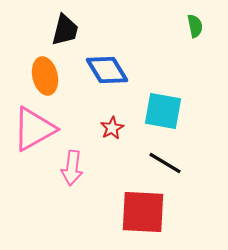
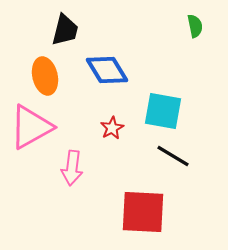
pink triangle: moved 3 px left, 2 px up
black line: moved 8 px right, 7 px up
